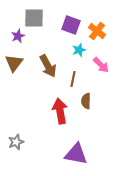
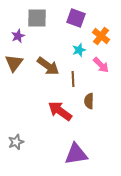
gray square: moved 3 px right
purple square: moved 5 px right, 7 px up
orange cross: moved 4 px right, 5 px down
brown arrow: rotated 25 degrees counterclockwise
brown line: rotated 14 degrees counterclockwise
brown semicircle: moved 3 px right
red arrow: rotated 45 degrees counterclockwise
purple triangle: rotated 20 degrees counterclockwise
